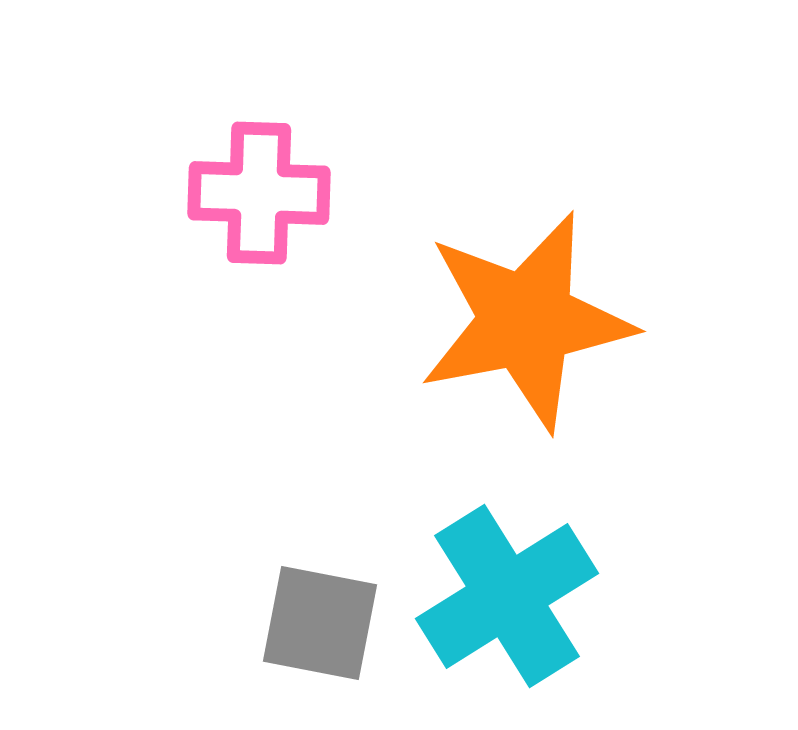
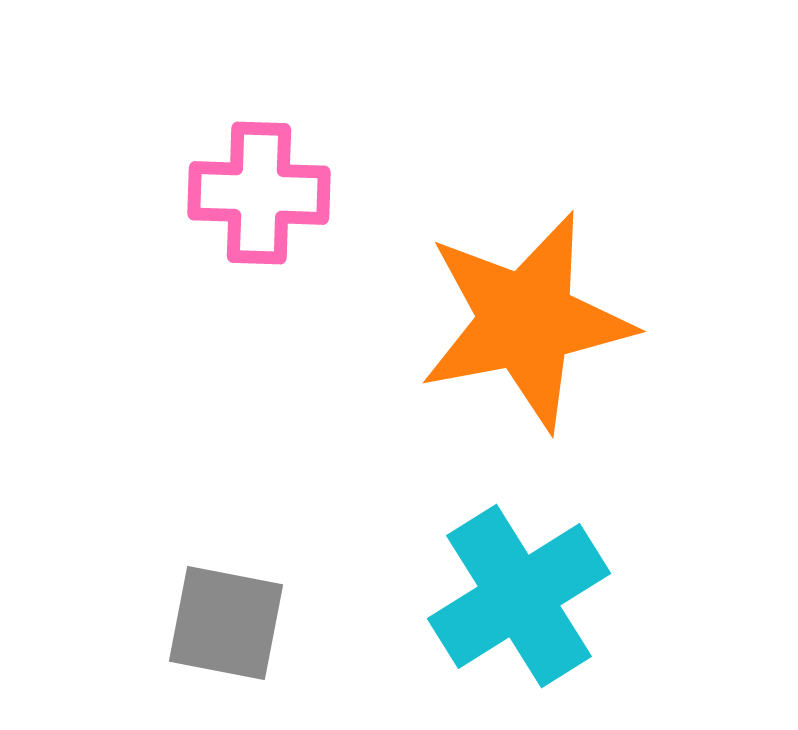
cyan cross: moved 12 px right
gray square: moved 94 px left
